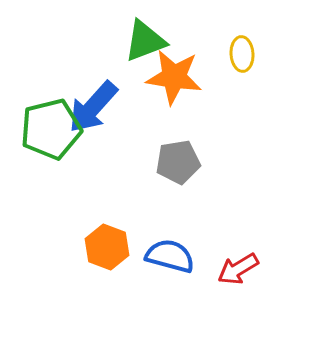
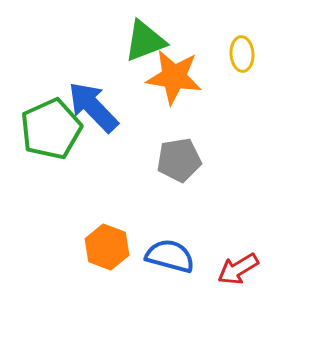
blue arrow: rotated 94 degrees clockwise
green pentagon: rotated 10 degrees counterclockwise
gray pentagon: moved 1 px right, 2 px up
